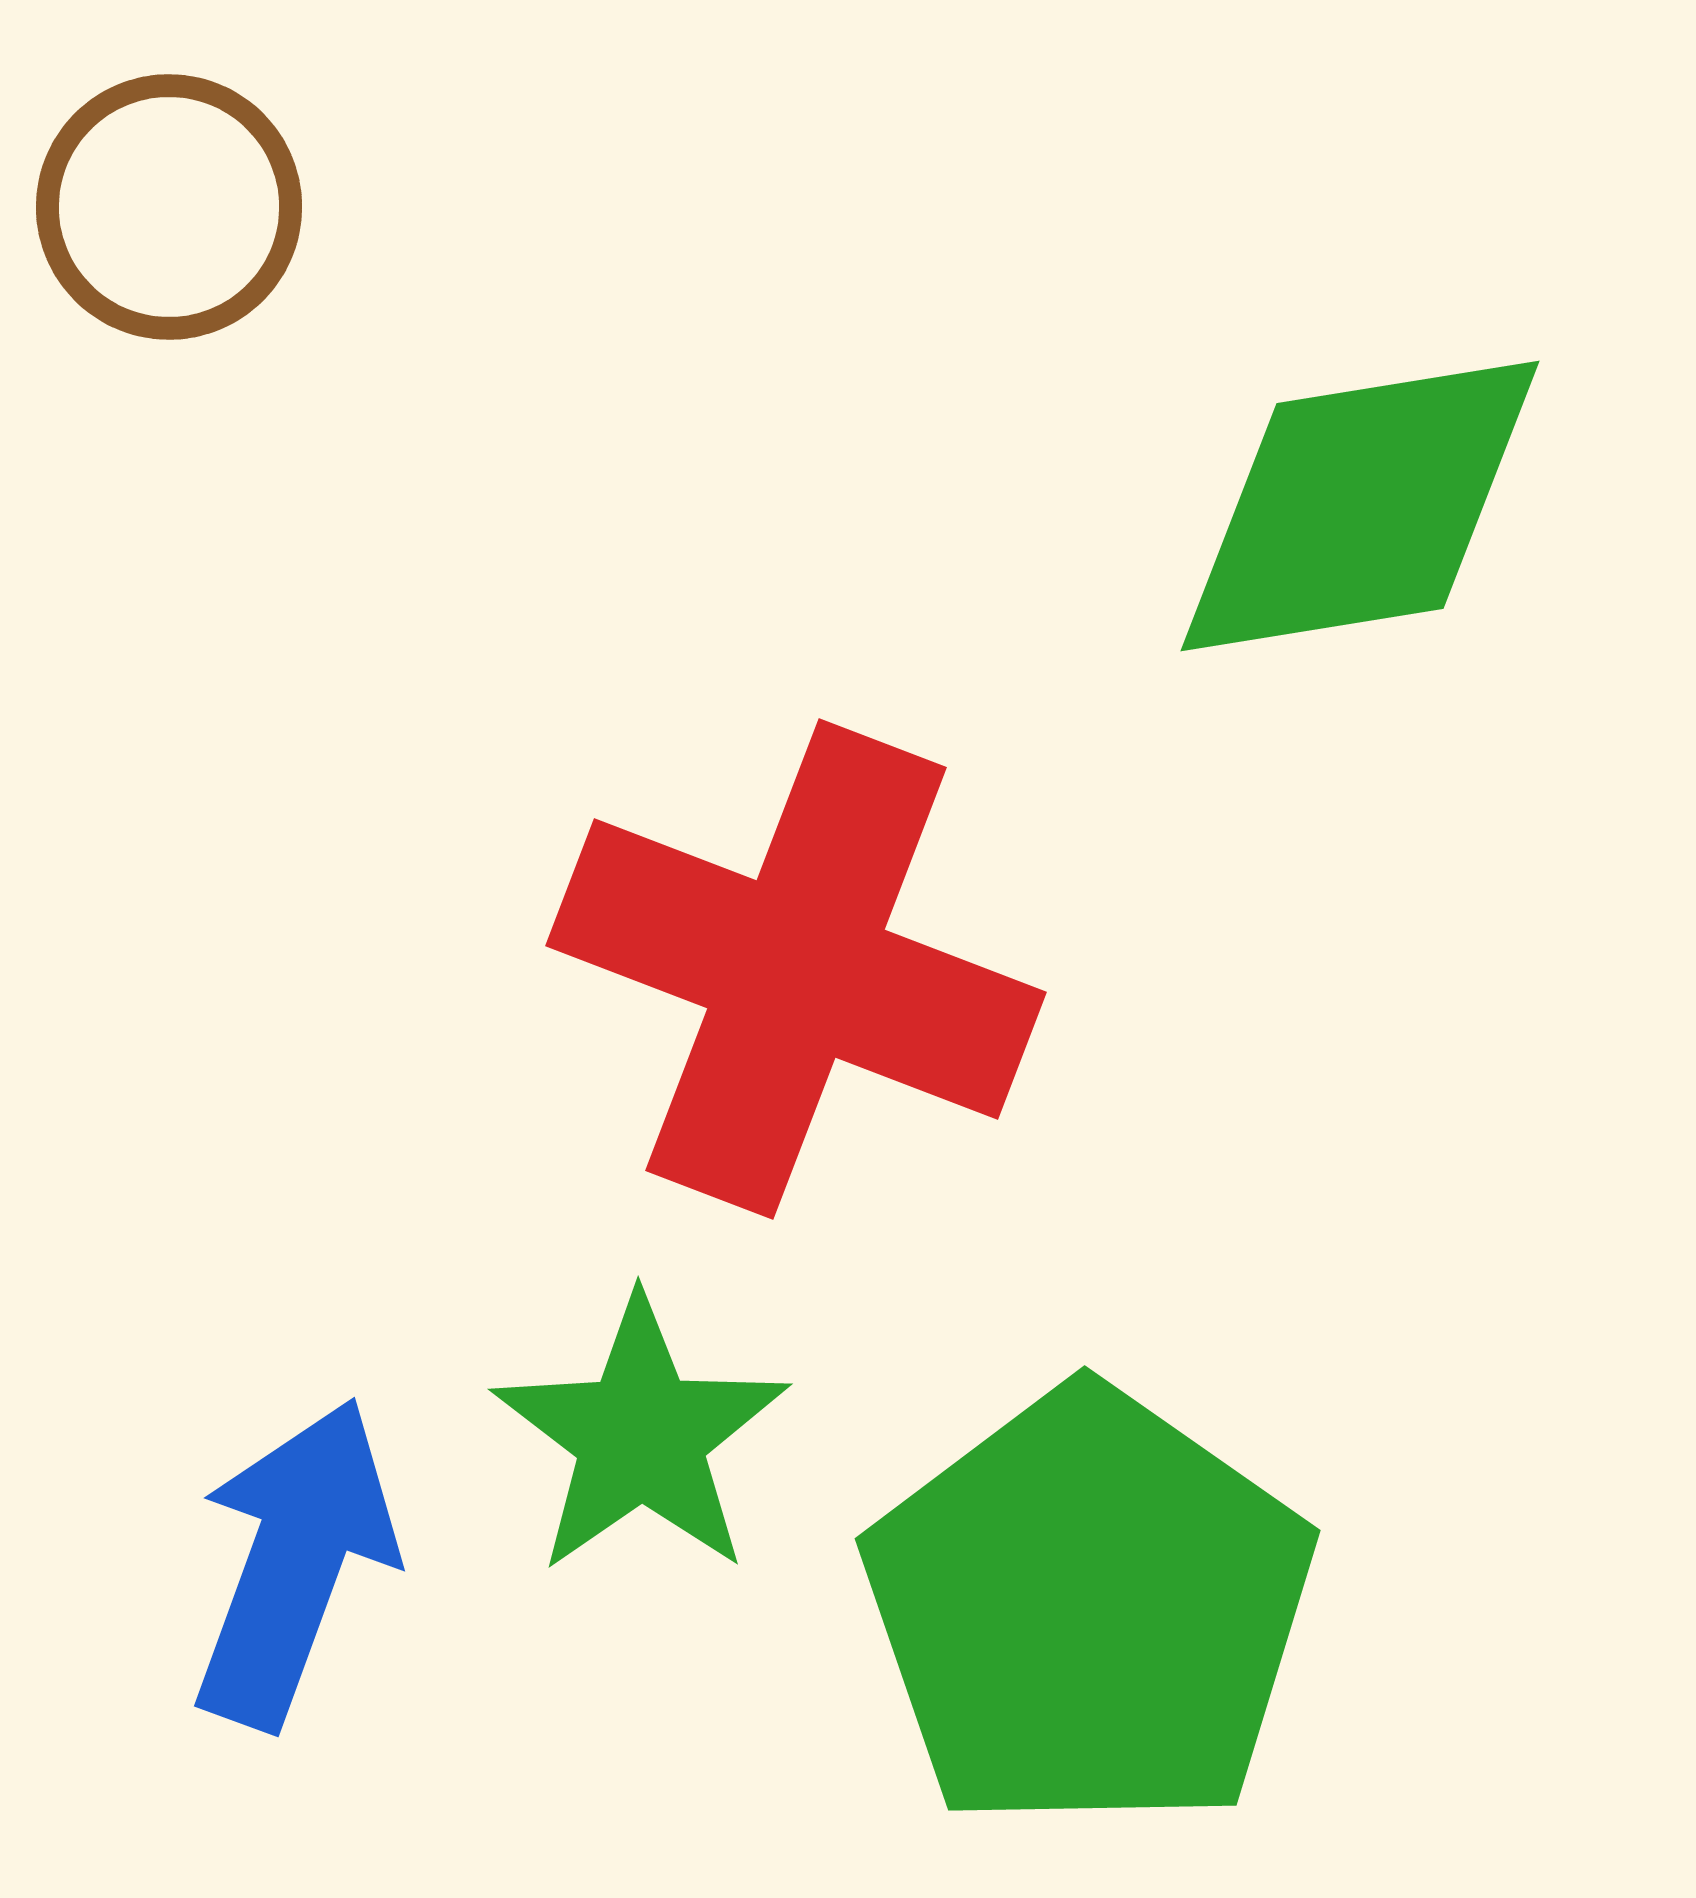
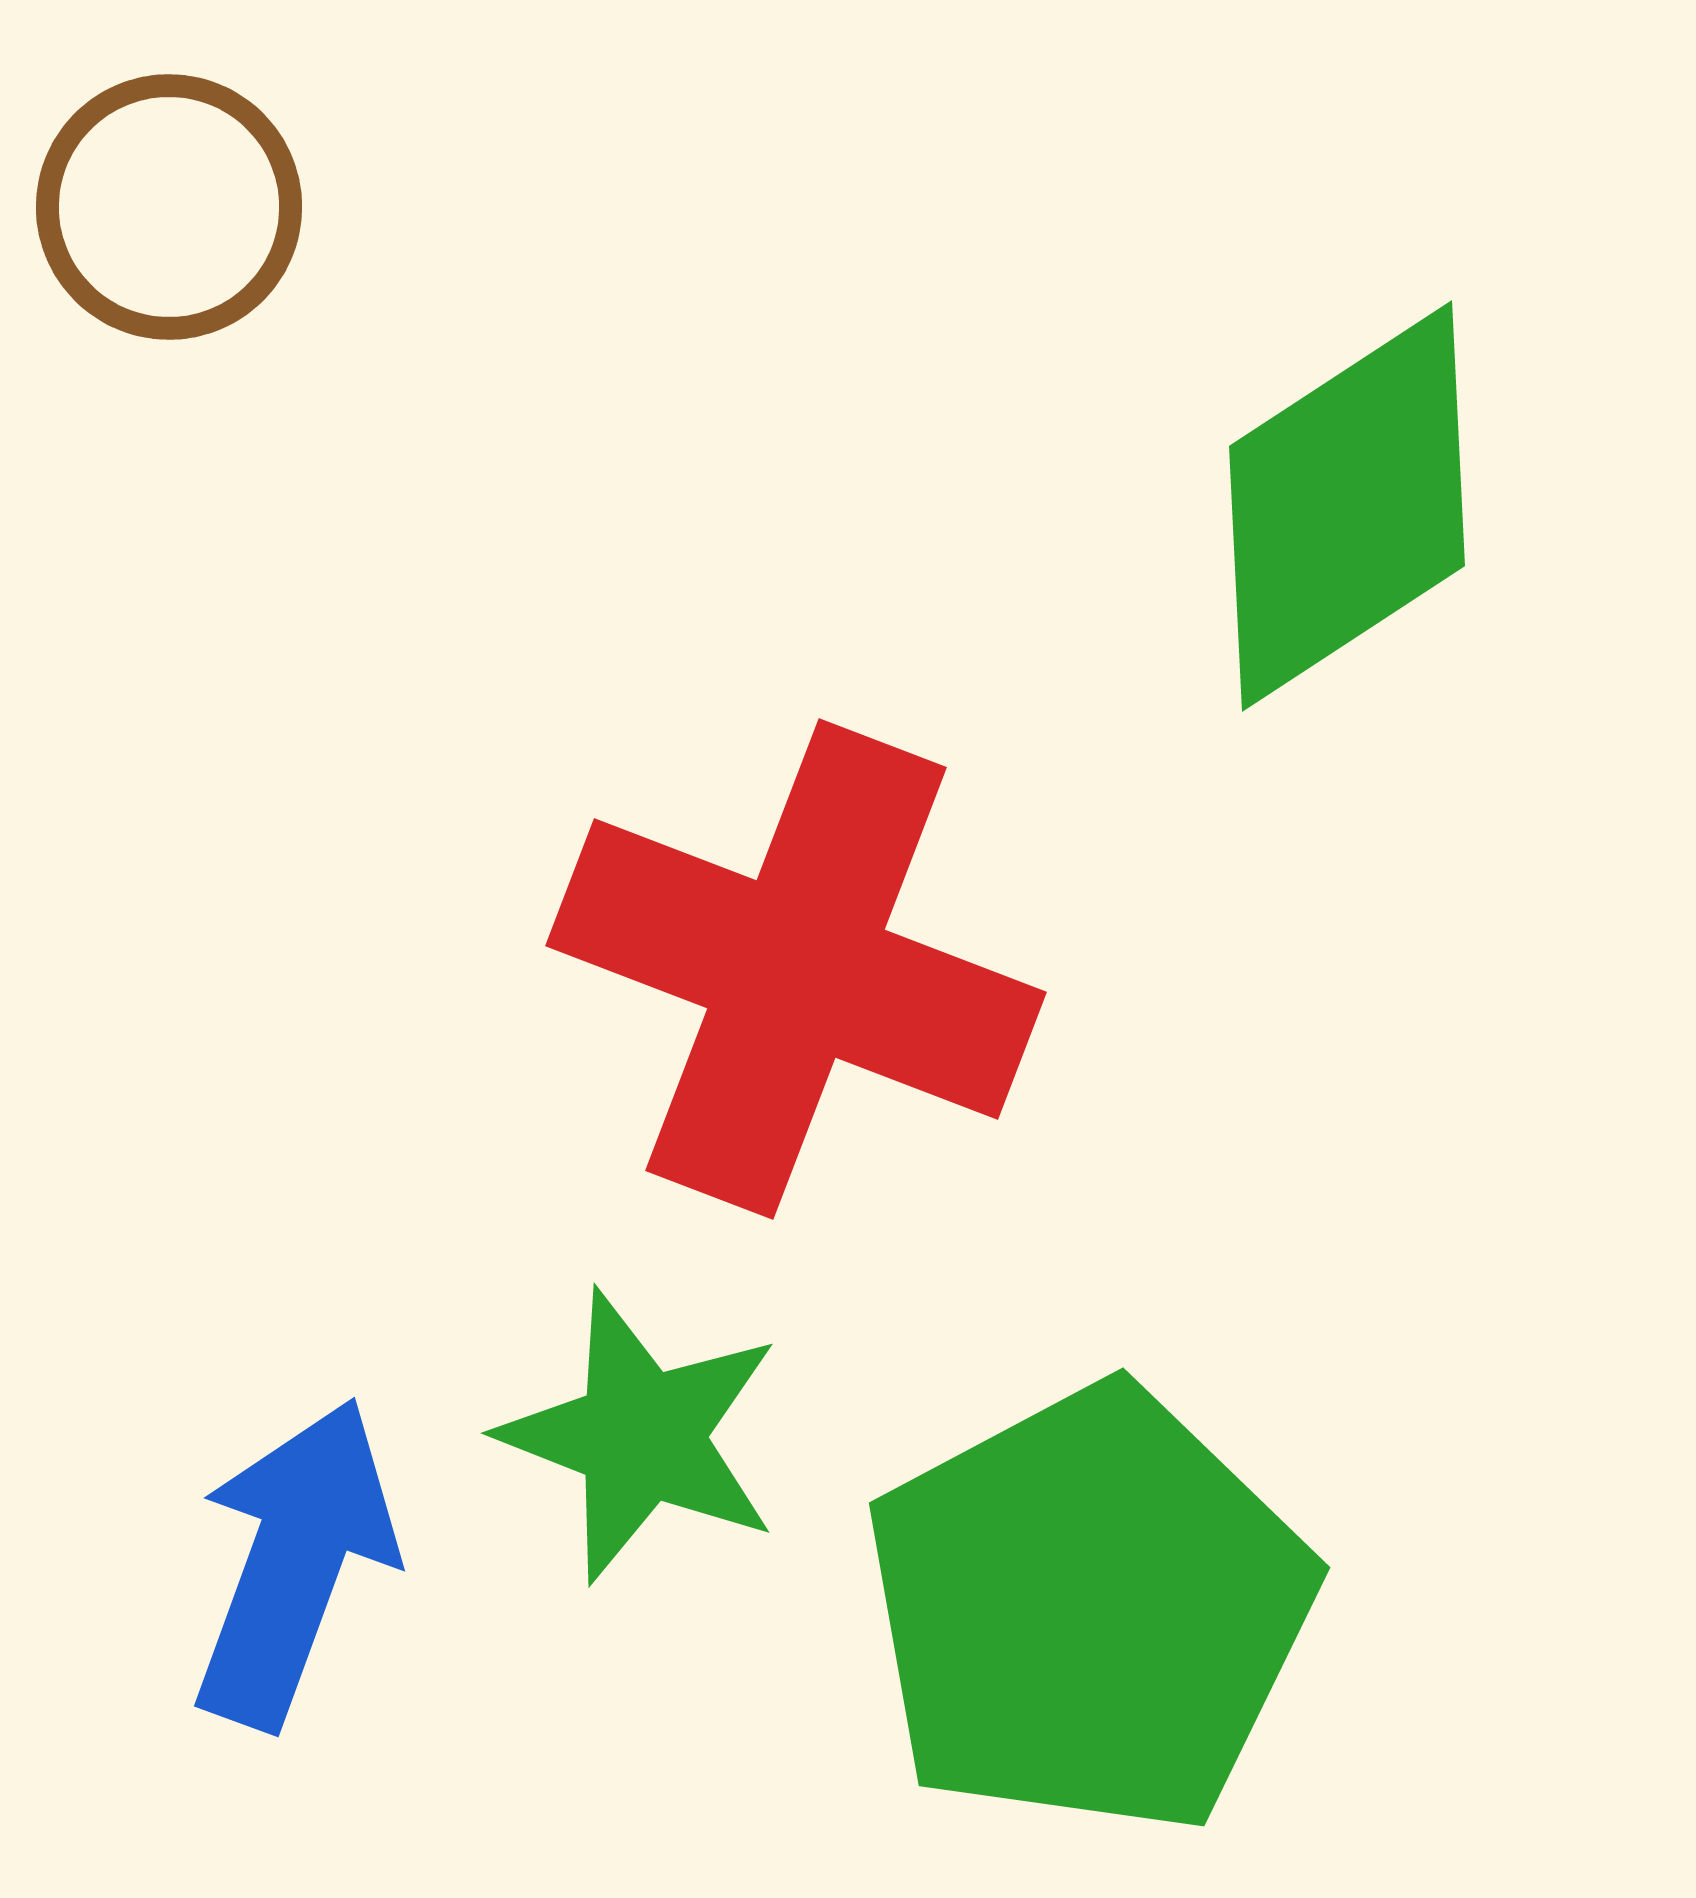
green diamond: moved 13 px left; rotated 24 degrees counterclockwise
green star: rotated 16 degrees counterclockwise
green pentagon: rotated 9 degrees clockwise
